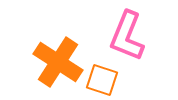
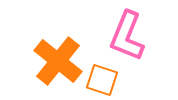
orange cross: moved 1 px up; rotated 6 degrees clockwise
